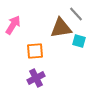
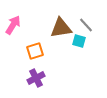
gray line: moved 10 px right, 11 px down
orange square: rotated 12 degrees counterclockwise
